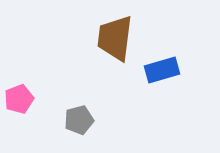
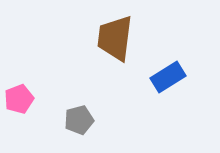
blue rectangle: moved 6 px right, 7 px down; rotated 16 degrees counterclockwise
